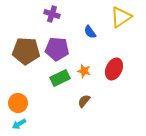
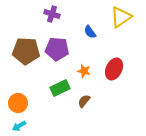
green rectangle: moved 10 px down
cyan arrow: moved 2 px down
